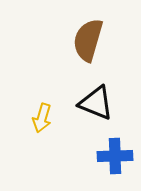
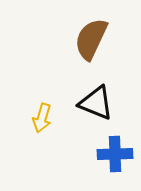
brown semicircle: moved 3 px right, 1 px up; rotated 9 degrees clockwise
blue cross: moved 2 px up
